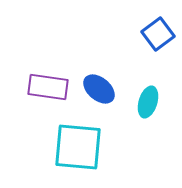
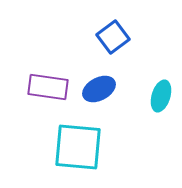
blue square: moved 45 px left, 3 px down
blue ellipse: rotated 68 degrees counterclockwise
cyan ellipse: moved 13 px right, 6 px up
